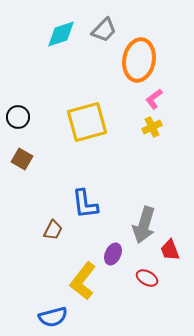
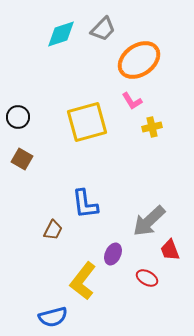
gray trapezoid: moved 1 px left, 1 px up
orange ellipse: rotated 45 degrees clockwise
pink L-shape: moved 22 px left, 2 px down; rotated 85 degrees counterclockwise
yellow cross: rotated 12 degrees clockwise
gray arrow: moved 5 px right, 4 px up; rotated 30 degrees clockwise
